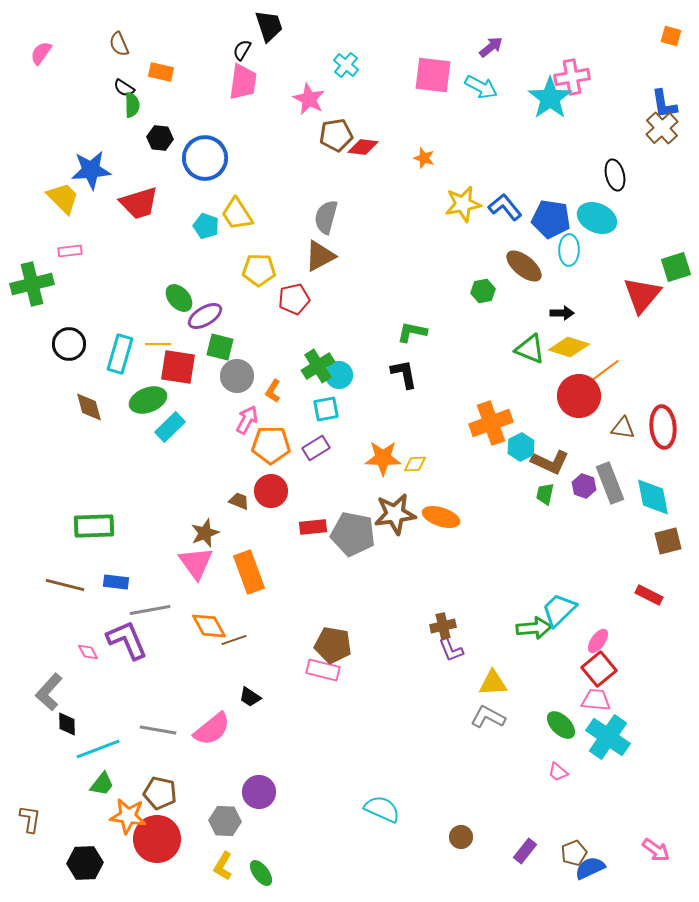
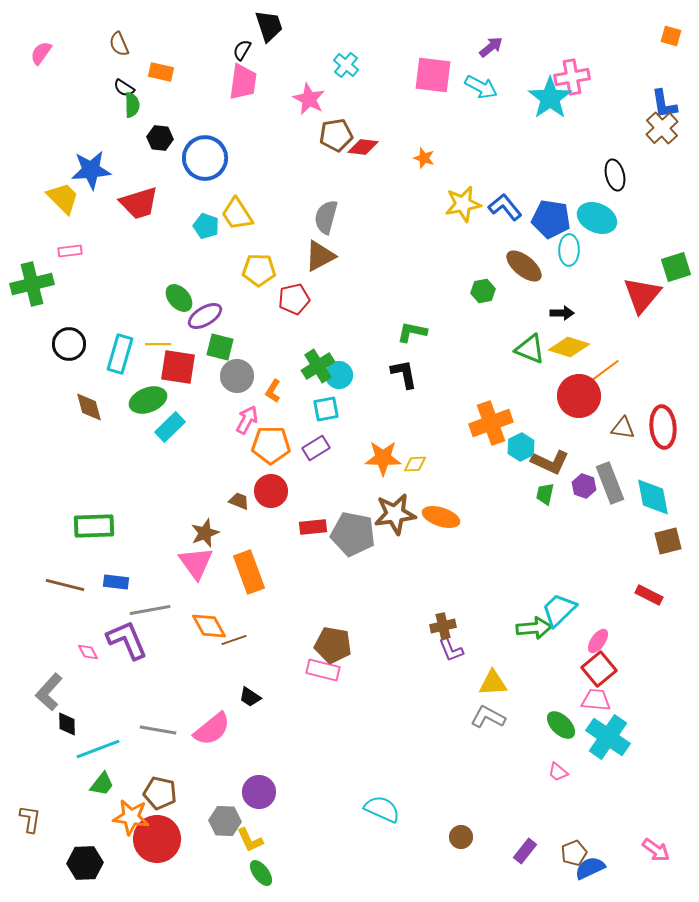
orange star at (128, 816): moved 3 px right, 1 px down
yellow L-shape at (223, 866): moved 27 px right, 26 px up; rotated 56 degrees counterclockwise
